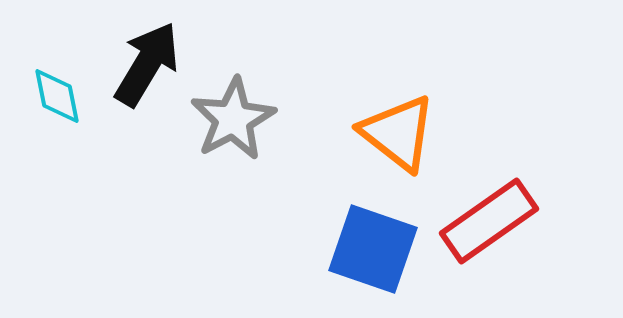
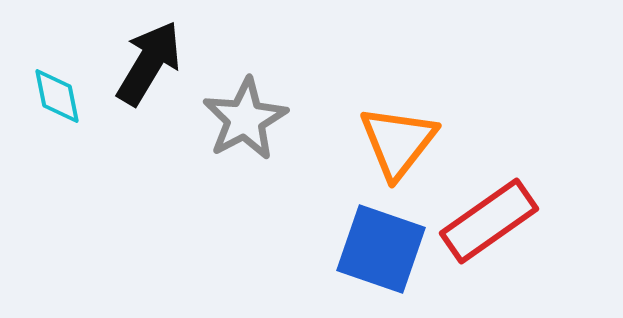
black arrow: moved 2 px right, 1 px up
gray star: moved 12 px right
orange triangle: moved 9 px down; rotated 30 degrees clockwise
blue square: moved 8 px right
